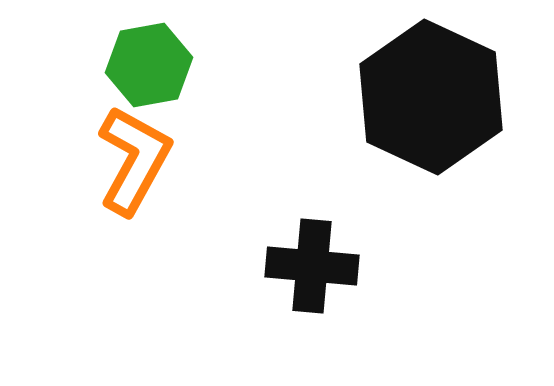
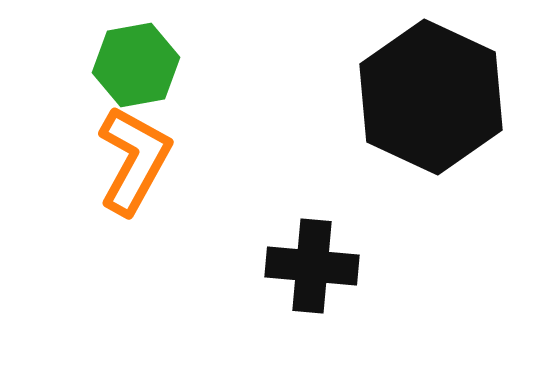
green hexagon: moved 13 px left
